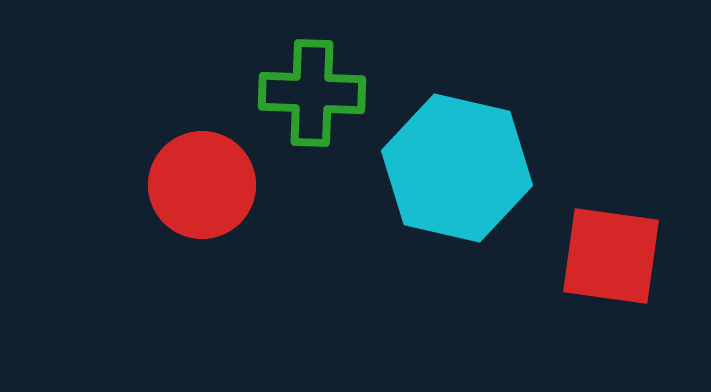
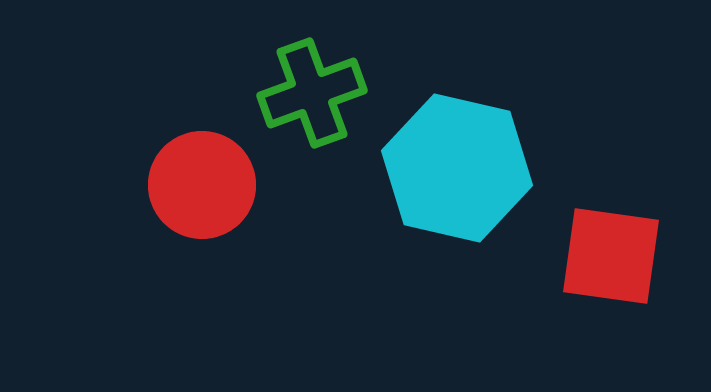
green cross: rotated 22 degrees counterclockwise
